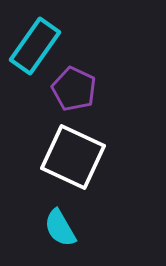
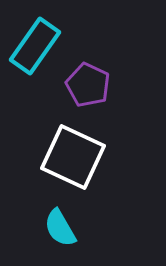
purple pentagon: moved 14 px right, 4 px up
